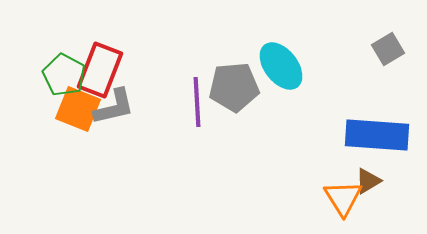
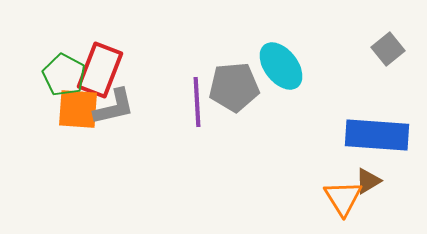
gray square: rotated 8 degrees counterclockwise
orange square: rotated 18 degrees counterclockwise
